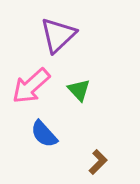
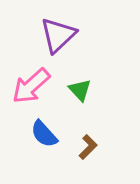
green triangle: moved 1 px right
brown L-shape: moved 10 px left, 15 px up
